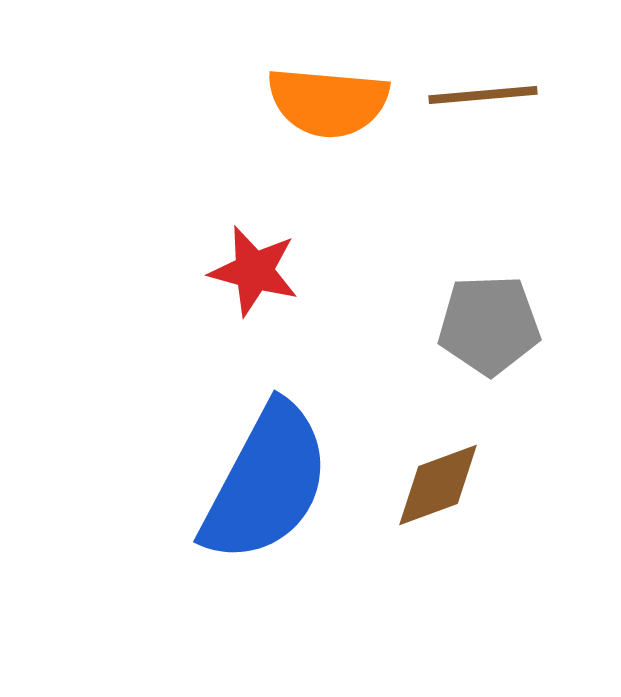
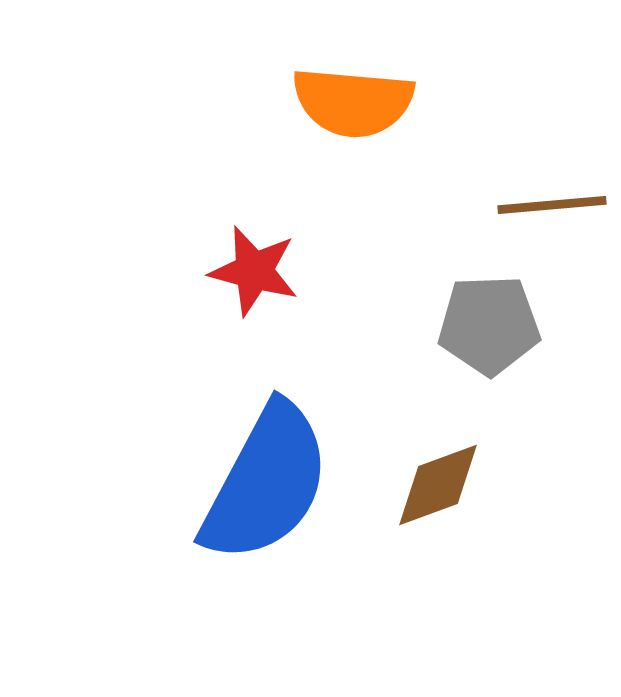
brown line: moved 69 px right, 110 px down
orange semicircle: moved 25 px right
